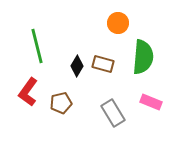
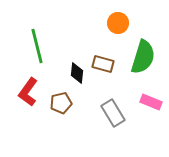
green semicircle: rotated 12 degrees clockwise
black diamond: moved 7 px down; rotated 25 degrees counterclockwise
